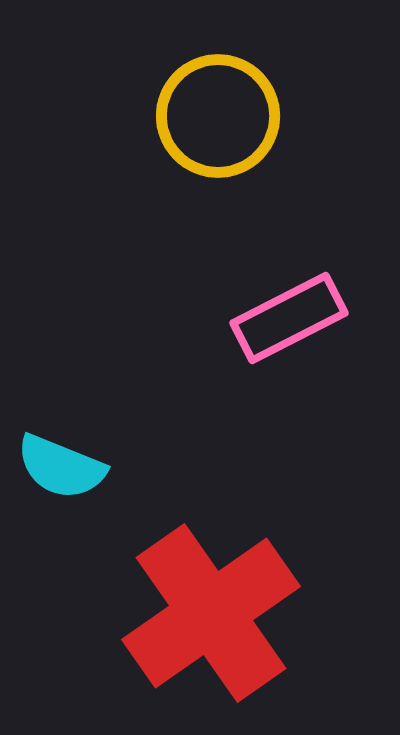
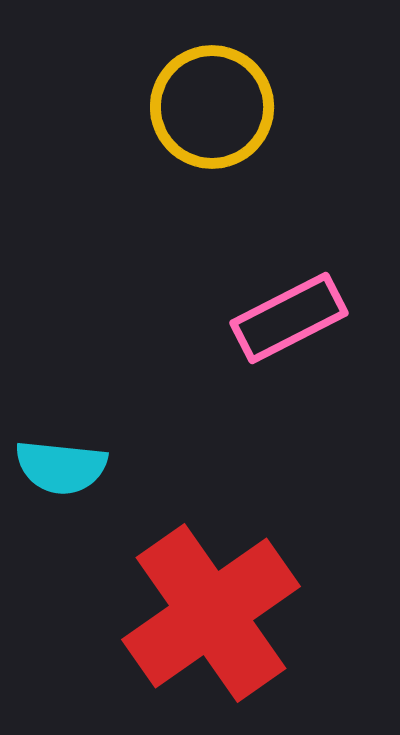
yellow circle: moved 6 px left, 9 px up
cyan semicircle: rotated 16 degrees counterclockwise
